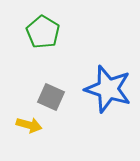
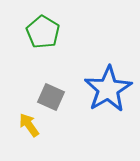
blue star: rotated 24 degrees clockwise
yellow arrow: rotated 140 degrees counterclockwise
